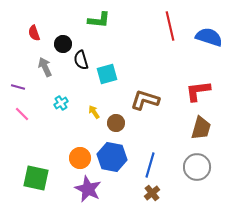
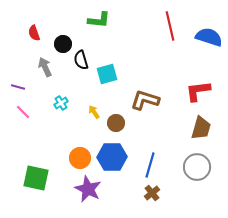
pink line: moved 1 px right, 2 px up
blue hexagon: rotated 12 degrees counterclockwise
